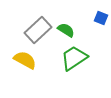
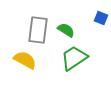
gray rectangle: rotated 40 degrees counterclockwise
